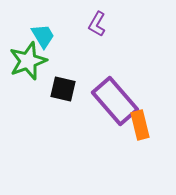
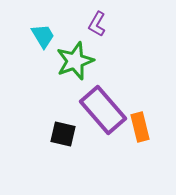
green star: moved 47 px right
black square: moved 45 px down
purple rectangle: moved 12 px left, 9 px down
orange rectangle: moved 2 px down
